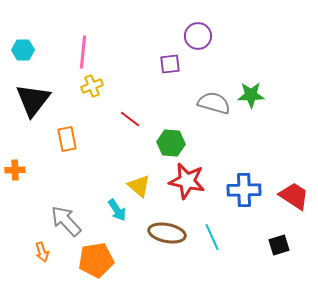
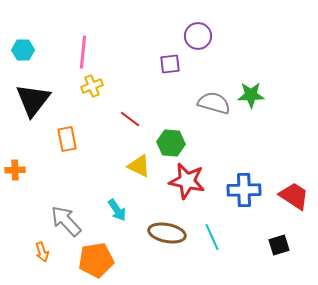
yellow triangle: moved 20 px up; rotated 15 degrees counterclockwise
